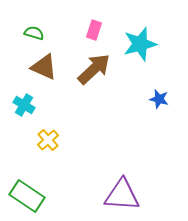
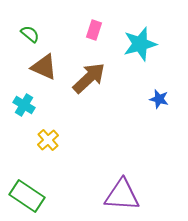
green semicircle: moved 4 px left, 1 px down; rotated 24 degrees clockwise
brown arrow: moved 5 px left, 9 px down
